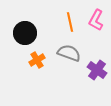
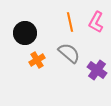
pink L-shape: moved 2 px down
gray semicircle: rotated 20 degrees clockwise
